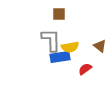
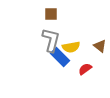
brown square: moved 8 px left
gray L-shape: rotated 15 degrees clockwise
yellow semicircle: moved 1 px right
blue rectangle: rotated 54 degrees clockwise
